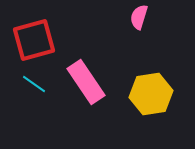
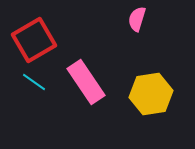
pink semicircle: moved 2 px left, 2 px down
red square: rotated 15 degrees counterclockwise
cyan line: moved 2 px up
